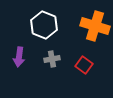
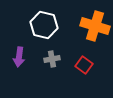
white hexagon: rotated 8 degrees counterclockwise
